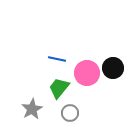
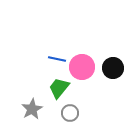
pink circle: moved 5 px left, 6 px up
